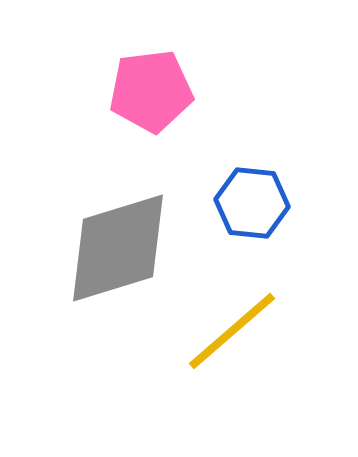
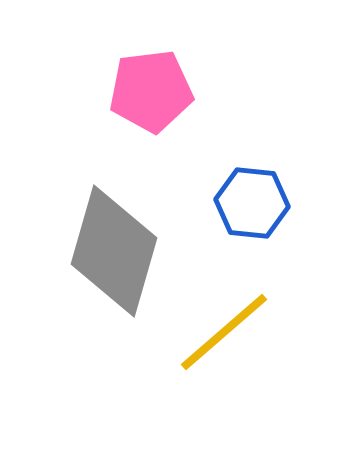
gray diamond: moved 4 px left, 3 px down; rotated 57 degrees counterclockwise
yellow line: moved 8 px left, 1 px down
